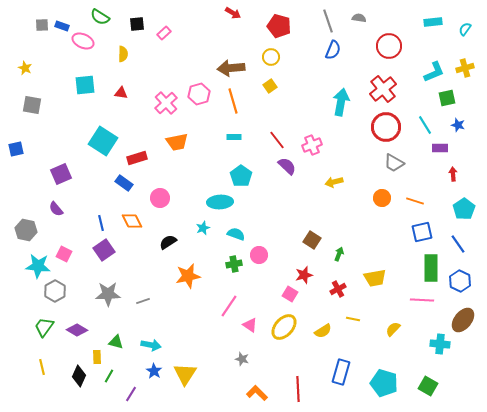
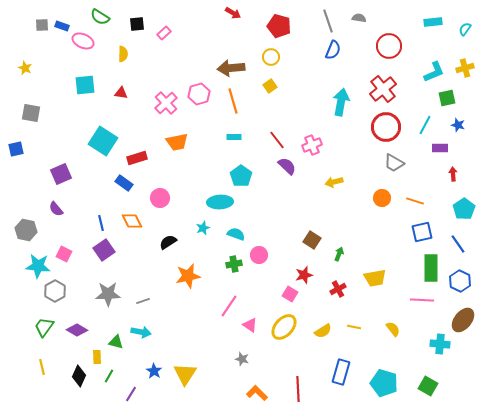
gray square at (32, 105): moved 1 px left, 8 px down
cyan line at (425, 125): rotated 60 degrees clockwise
yellow line at (353, 319): moved 1 px right, 8 px down
yellow semicircle at (393, 329): rotated 98 degrees clockwise
cyan arrow at (151, 345): moved 10 px left, 13 px up
